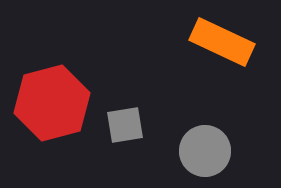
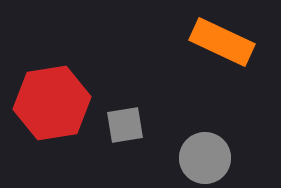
red hexagon: rotated 6 degrees clockwise
gray circle: moved 7 px down
